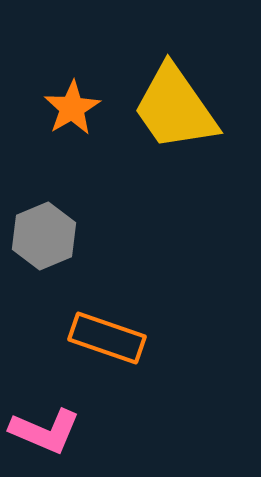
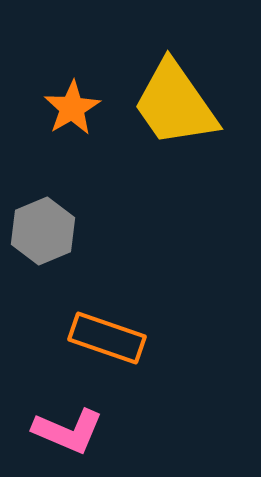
yellow trapezoid: moved 4 px up
gray hexagon: moved 1 px left, 5 px up
pink L-shape: moved 23 px right
